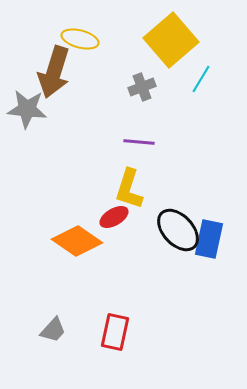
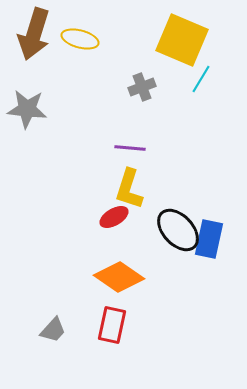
yellow square: moved 11 px right; rotated 26 degrees counterclockwise
brown arrow: moved 20 px left, 38 px up
purple line: moved 9 px left, 6 px down
orange diamond: moved 42 px right, 36 px down
red rectangle: moved 3 px left, 7 px up
